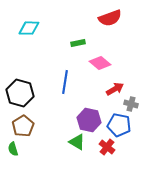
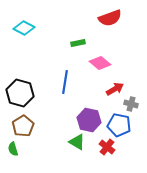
cyan diamond: moved 5 px left; rotated 25 degrees clockwise
